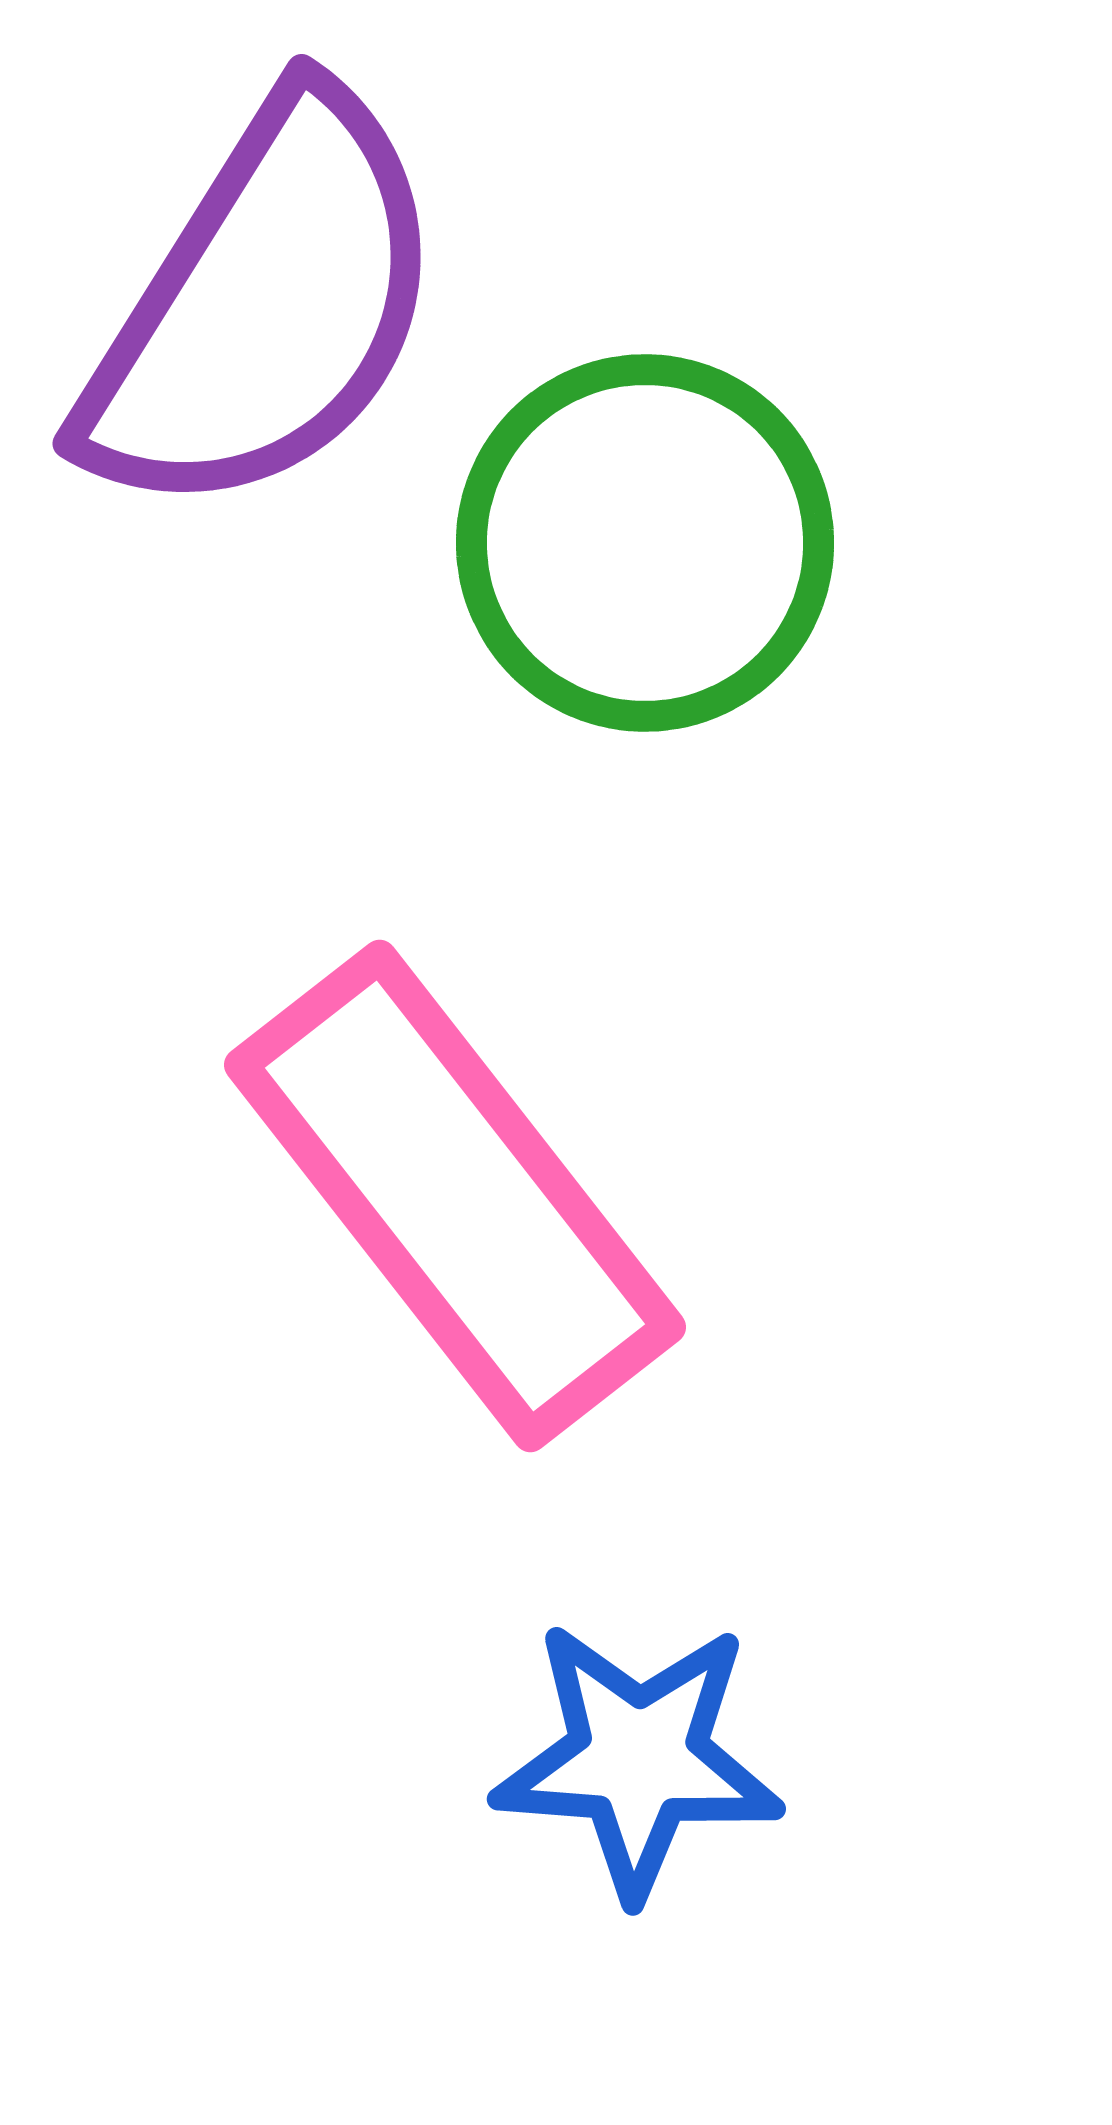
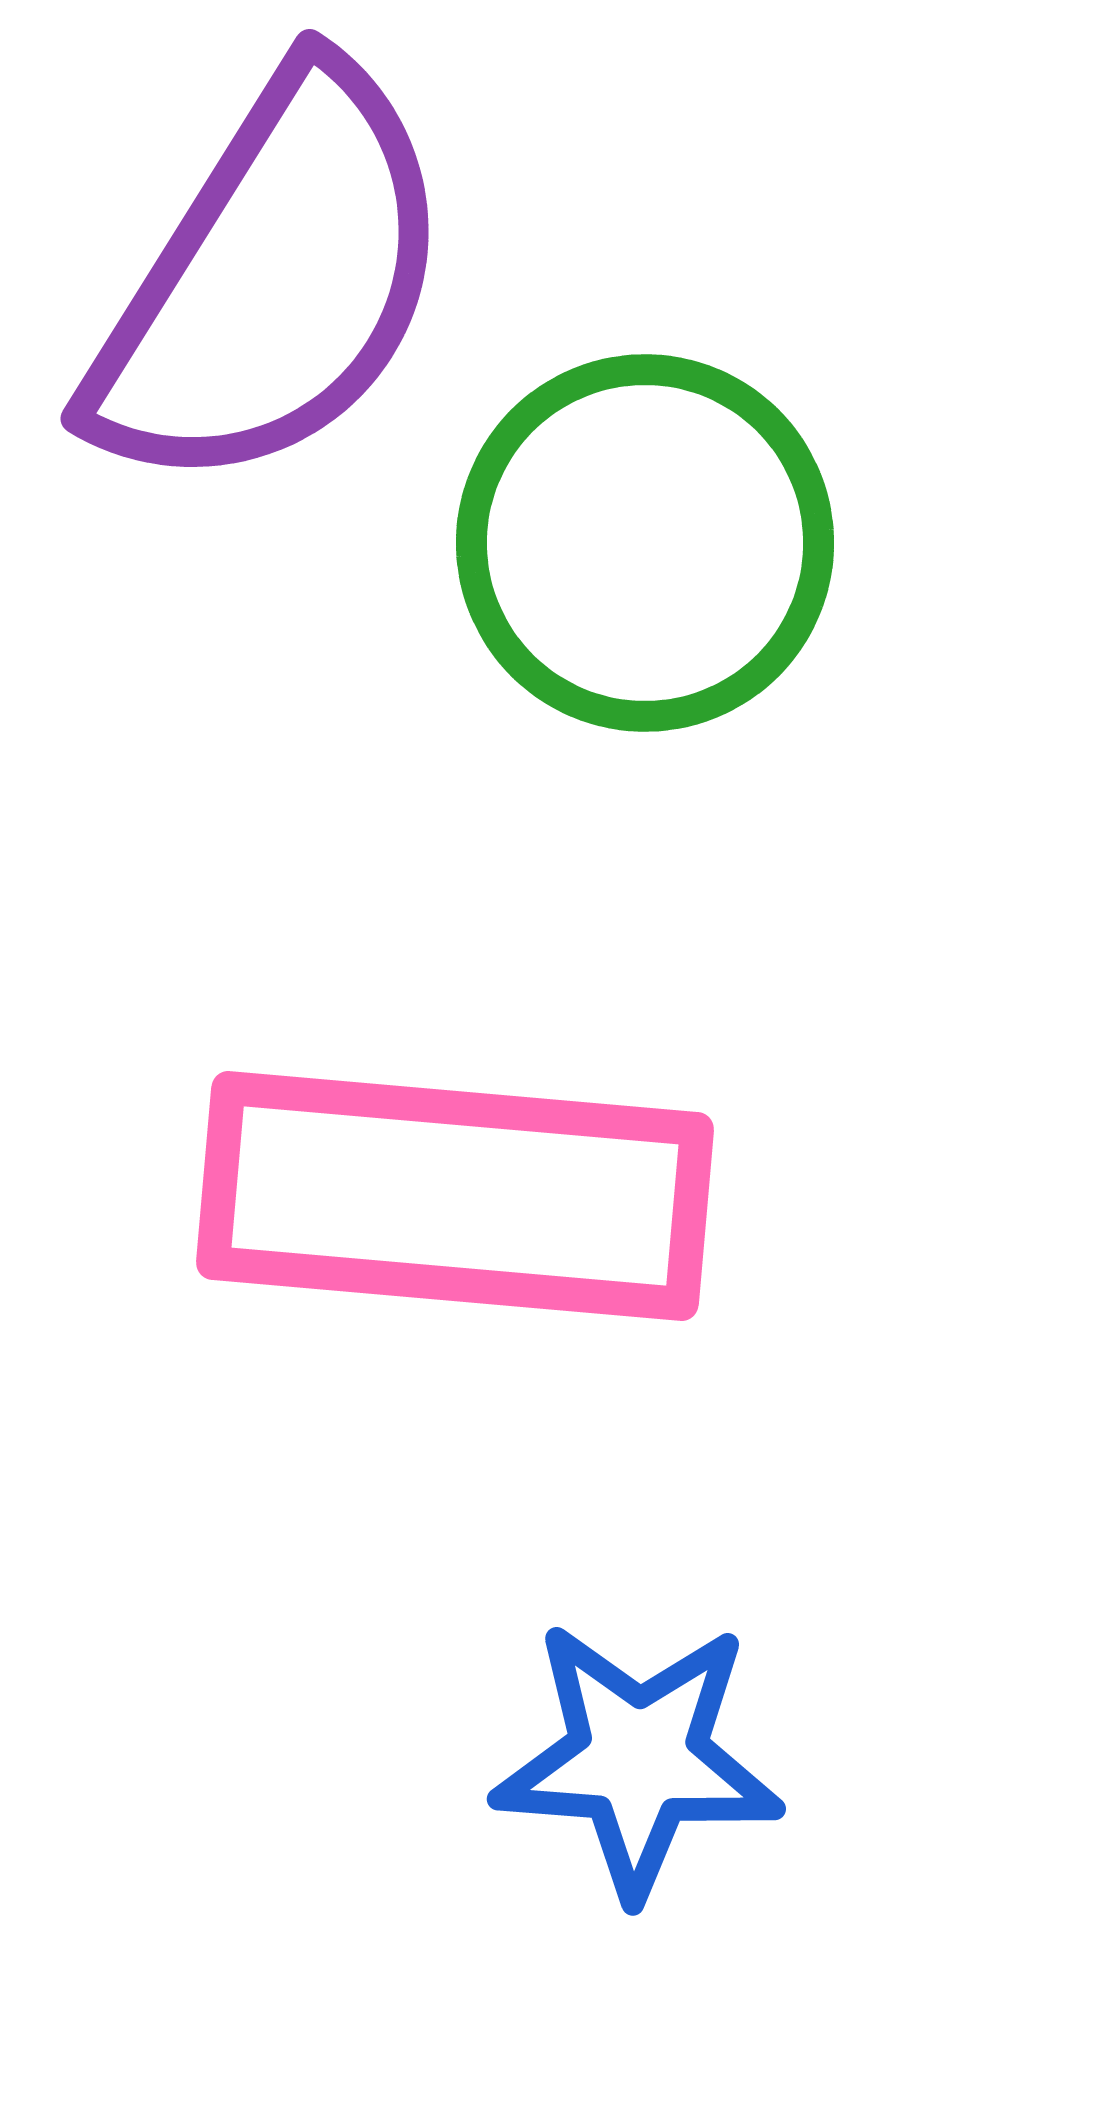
purple semicircle: moved 8 px right, 25 px up
pink rectangle: rotated 47 degrees counterclockwise
